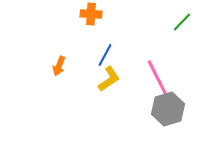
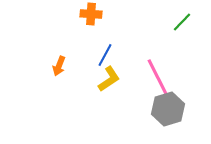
pink line: moved 1 px up
